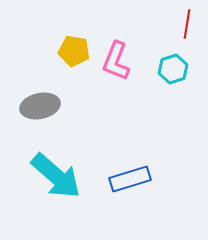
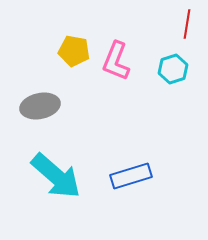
blue rectangle: moved 1 px right, 3 px up
